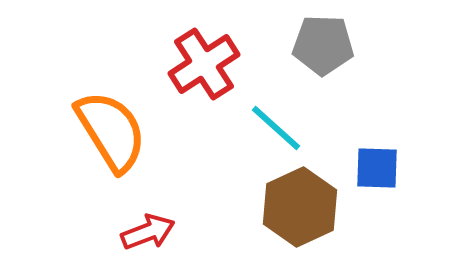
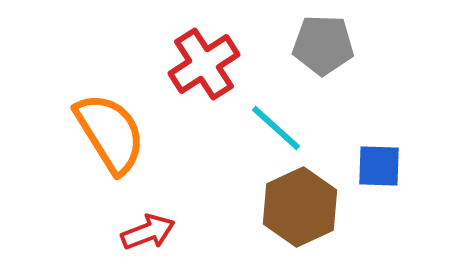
orange semicircle: moved 1 px left, 2 px down
blue square: moved 2 px right, 2 px up
